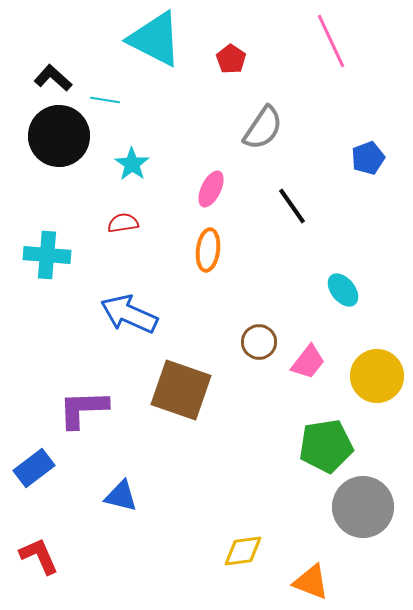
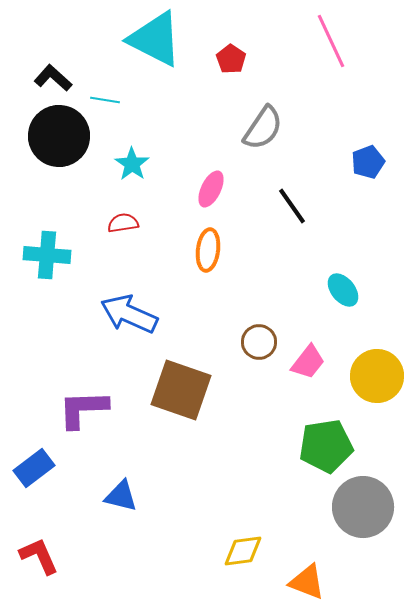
blue pentagon: moved 4 px down
orange triangle: moved 4 px left
